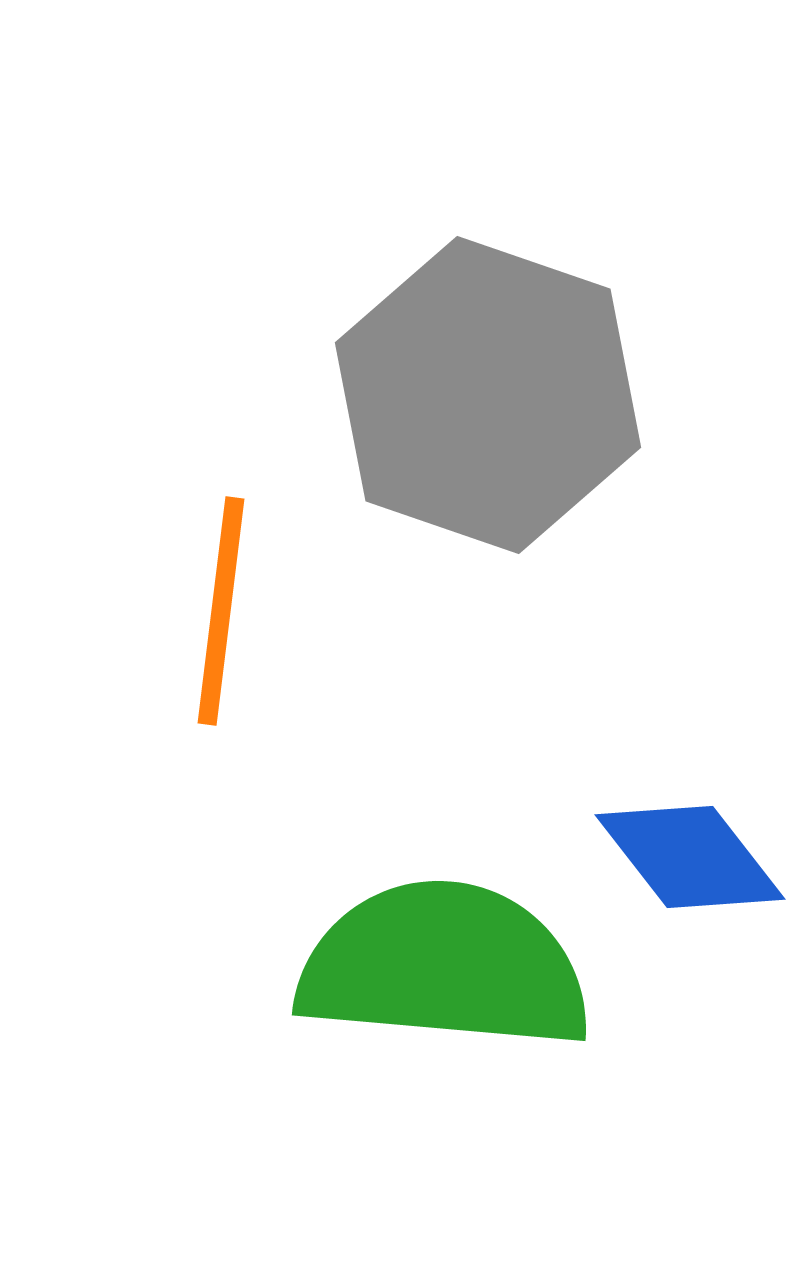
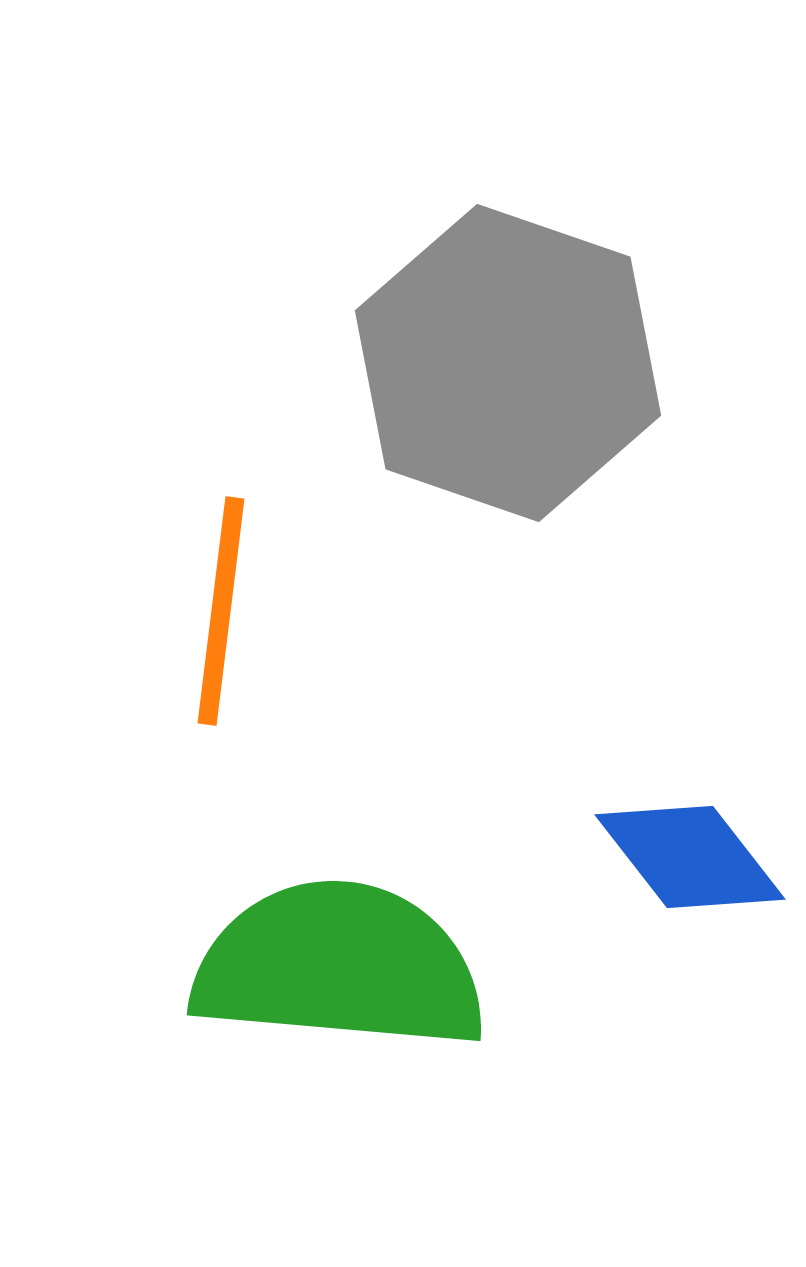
gray hexagon: moved 20 px right, 32 px up
green semicircle: moved 105 px left
